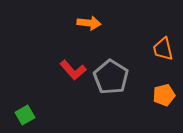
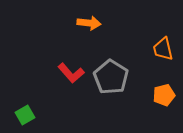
red L-shape: moved 2 px left, 3 px down
